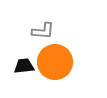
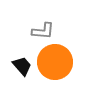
black trapezoid: moved 2 px left; rotated 55 degrees clockwise
